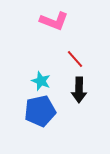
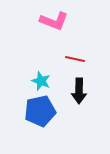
red line: rotated 36 degrees counterclockwise
black arrow: moved 1 px down
